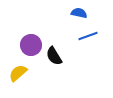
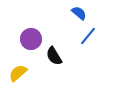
blue semicircle: rotated 28 degrees clockwise
blue line: rotated 30 degrees counterclockwise
purple circle: moved 6 px up
